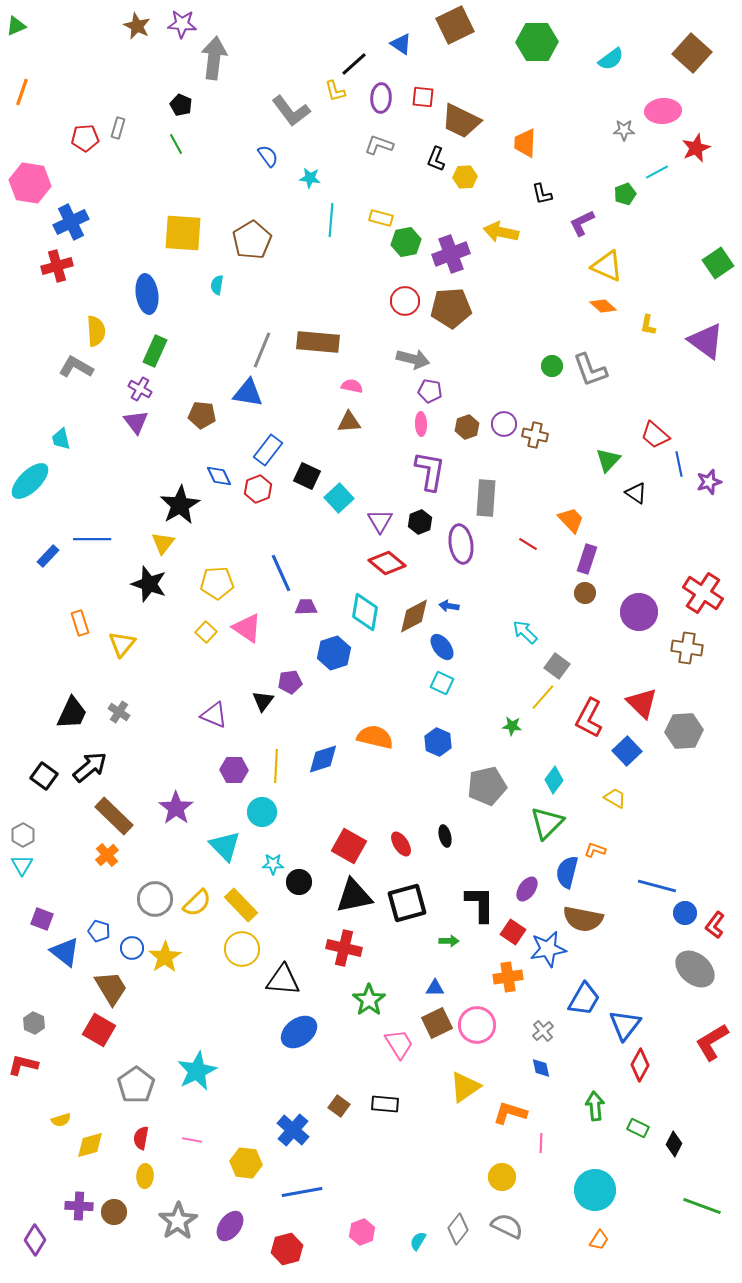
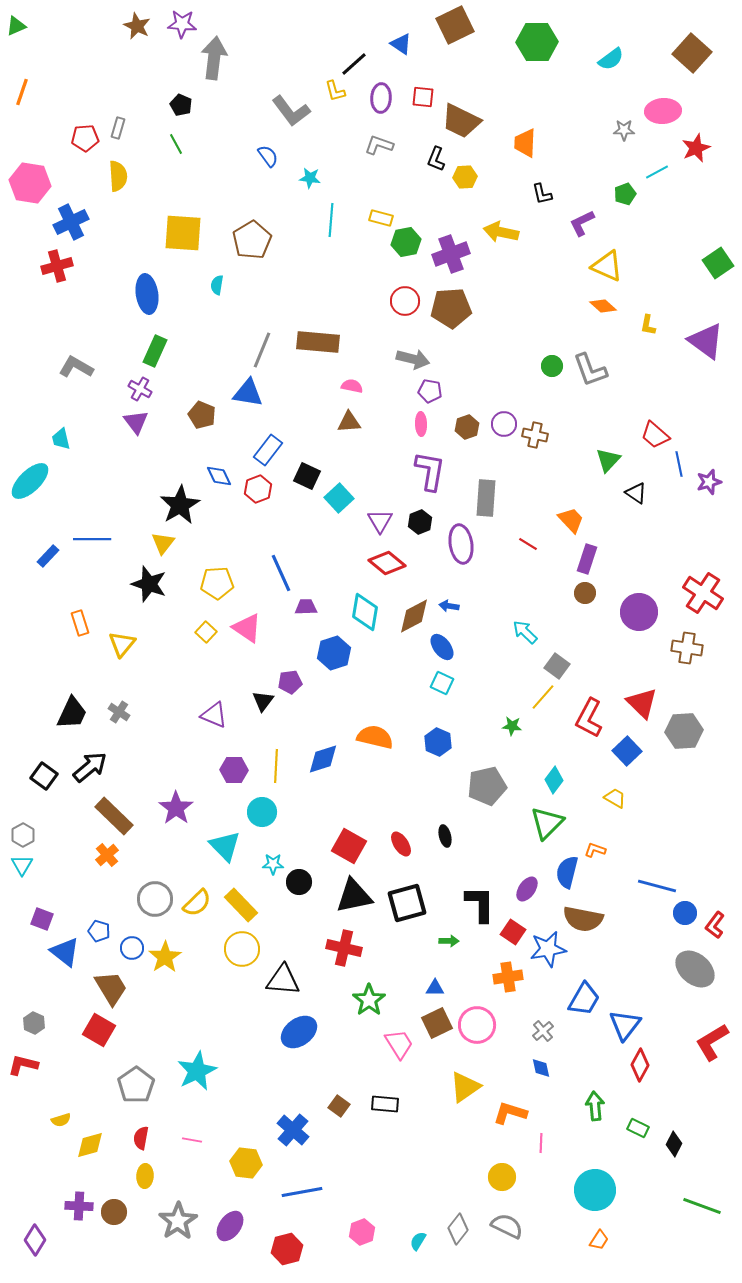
yellow semicircle at (96, 331): moved 22 px right, 155 px up
brown pentagon at (202, 415): rotated 16 degrees clockwise
